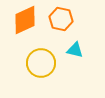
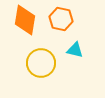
orange diamond: rotated 56 degrees counterclockwise
